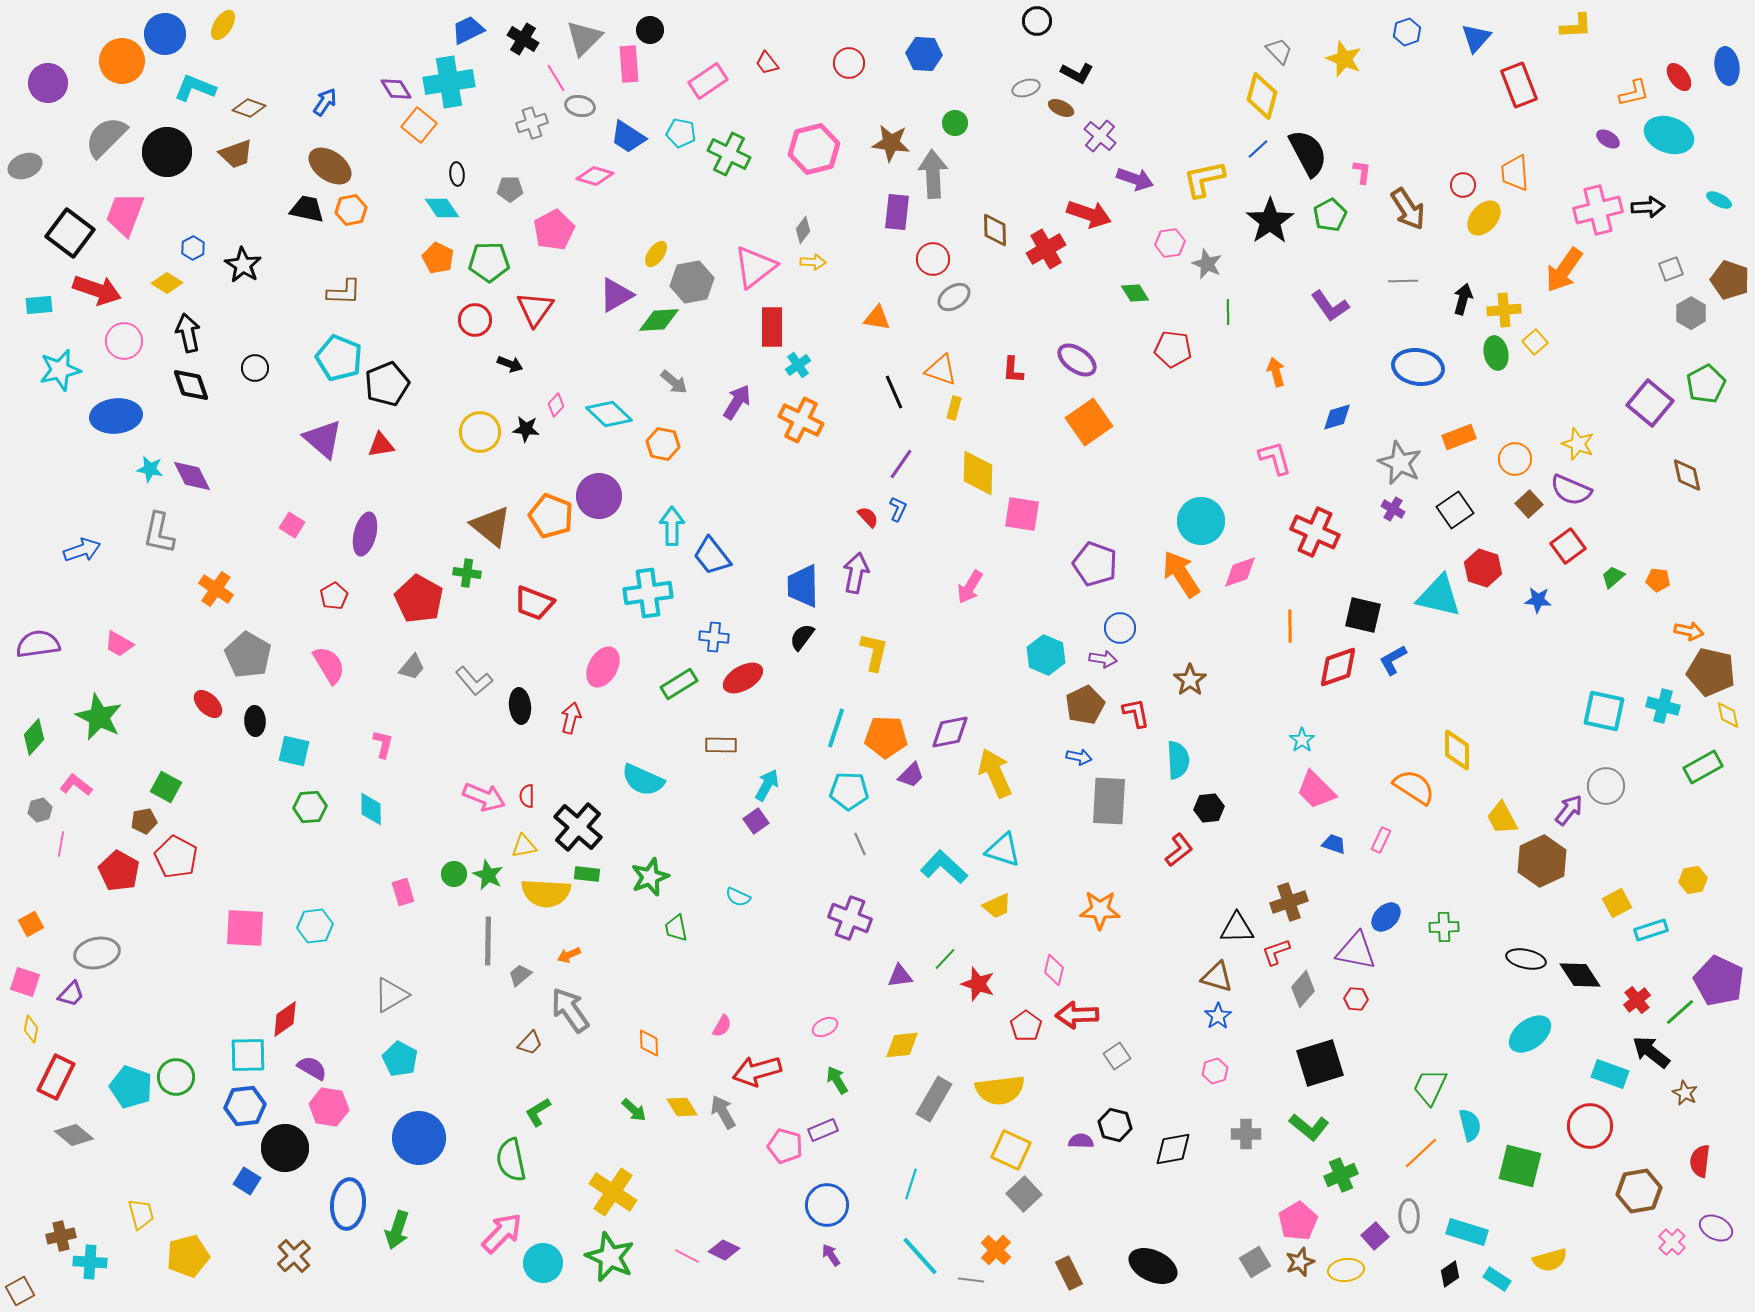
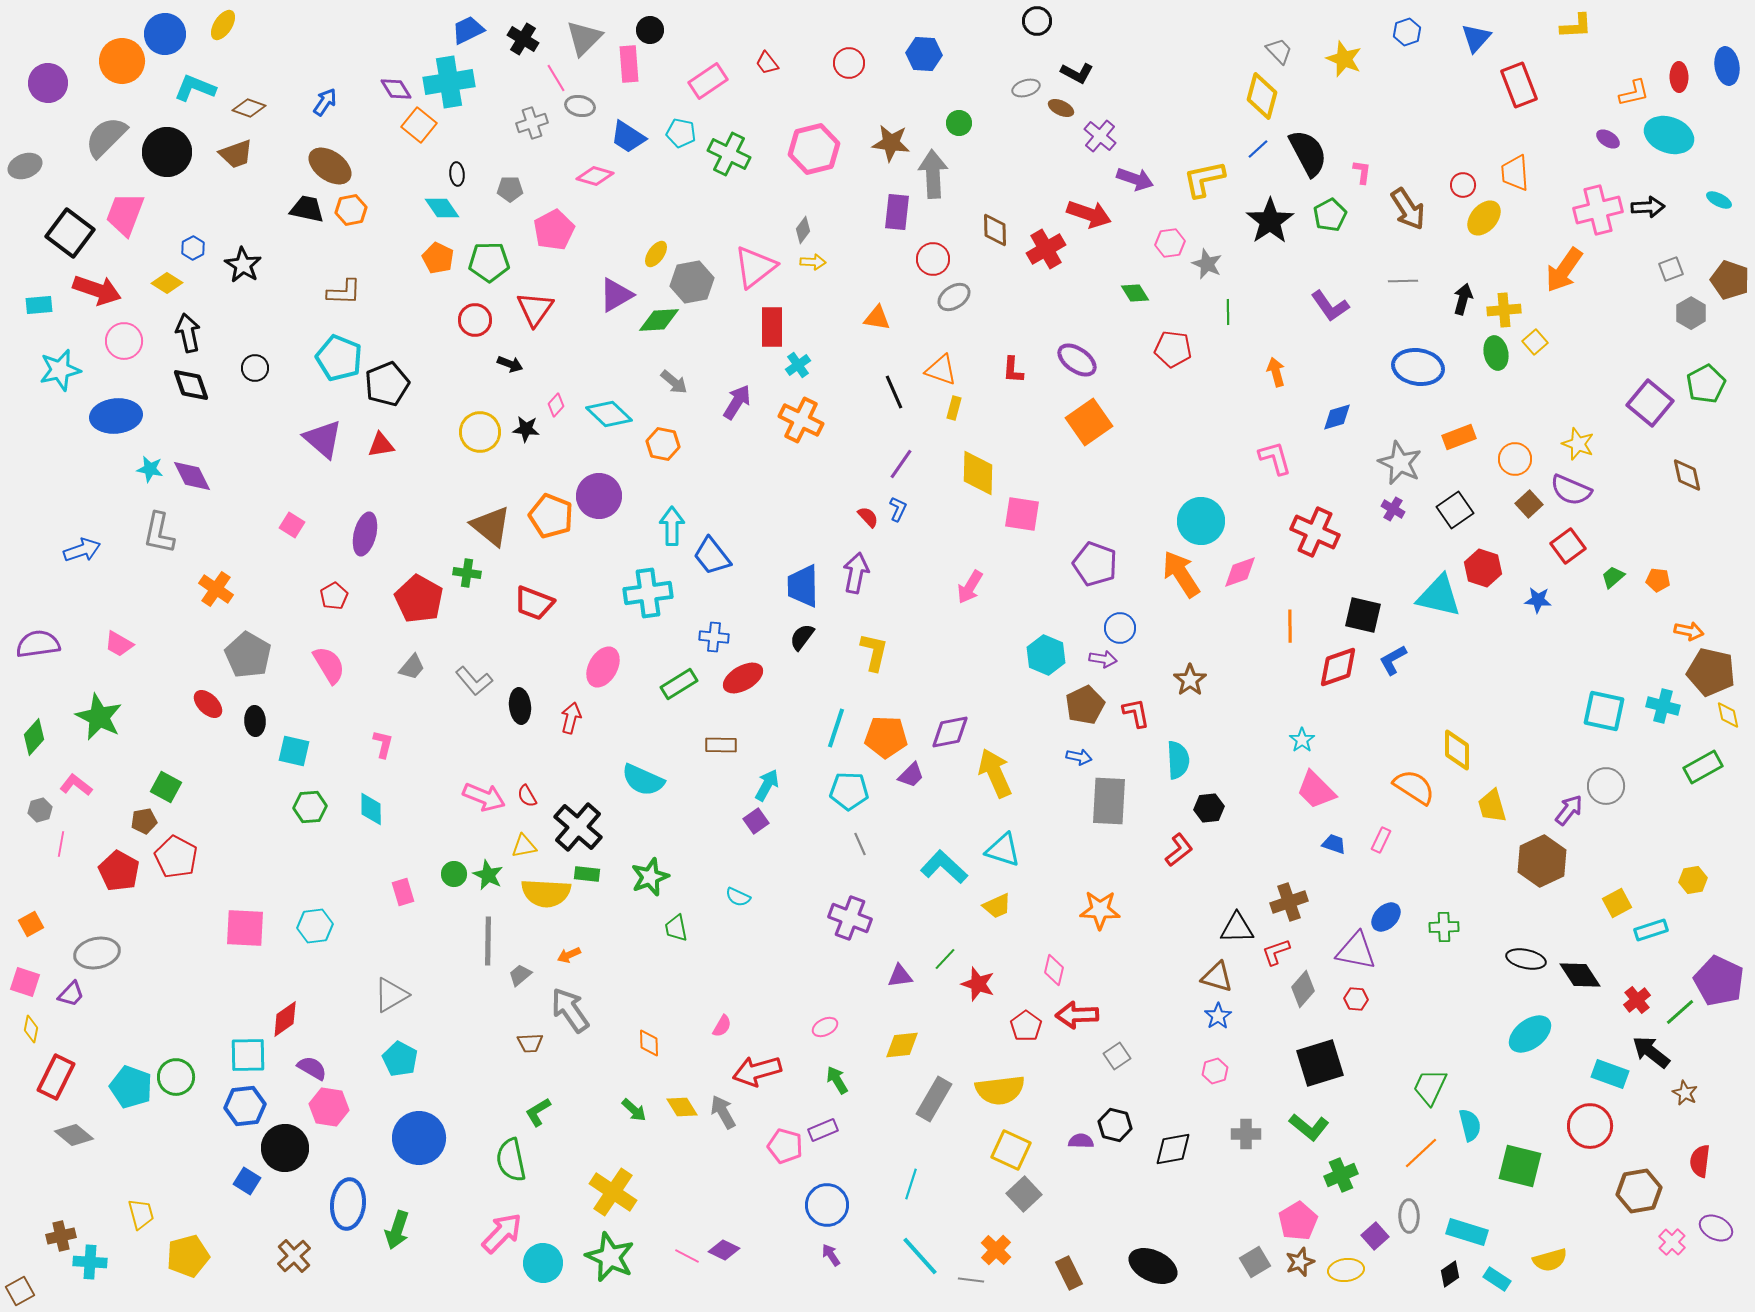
red ellipse at (1679, 77): rotated 36 degrees clockwise
green circle at (955, 123): moved 4 px right
red semicircle at (527, 796): rotated 30 degrees counterclockwise
yellow trapezoid at (1502, 818): moved 10 px left, 12 px up; rotated 12 degrees clockwise
brown trapezoid at (530, 1043): rotated 44 degrees clockwise
